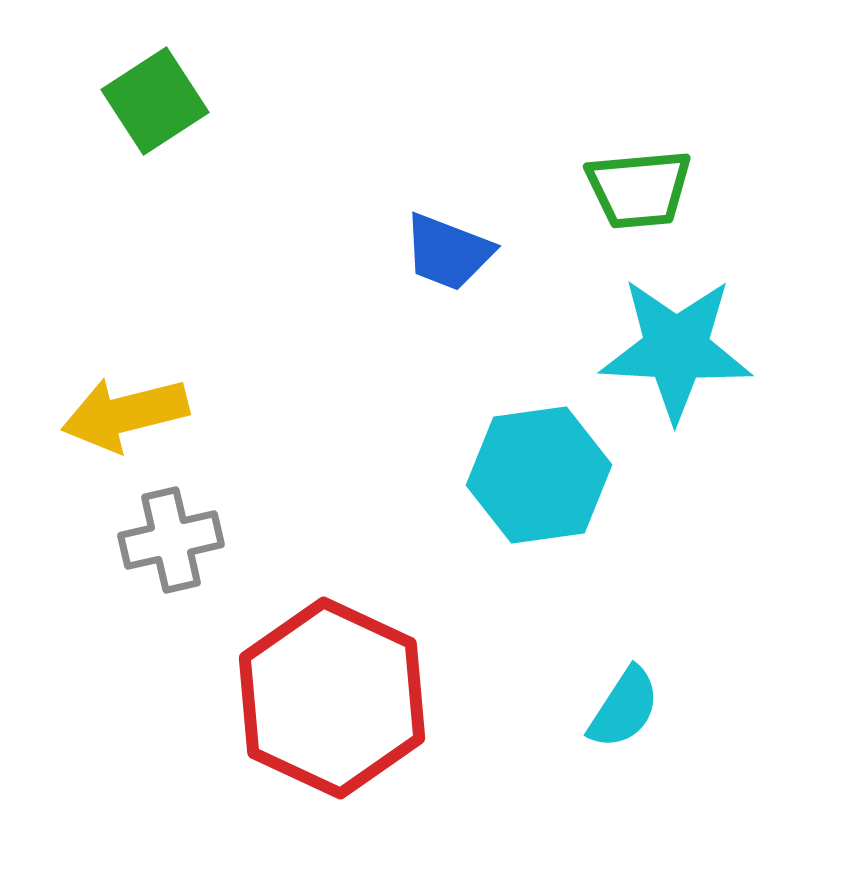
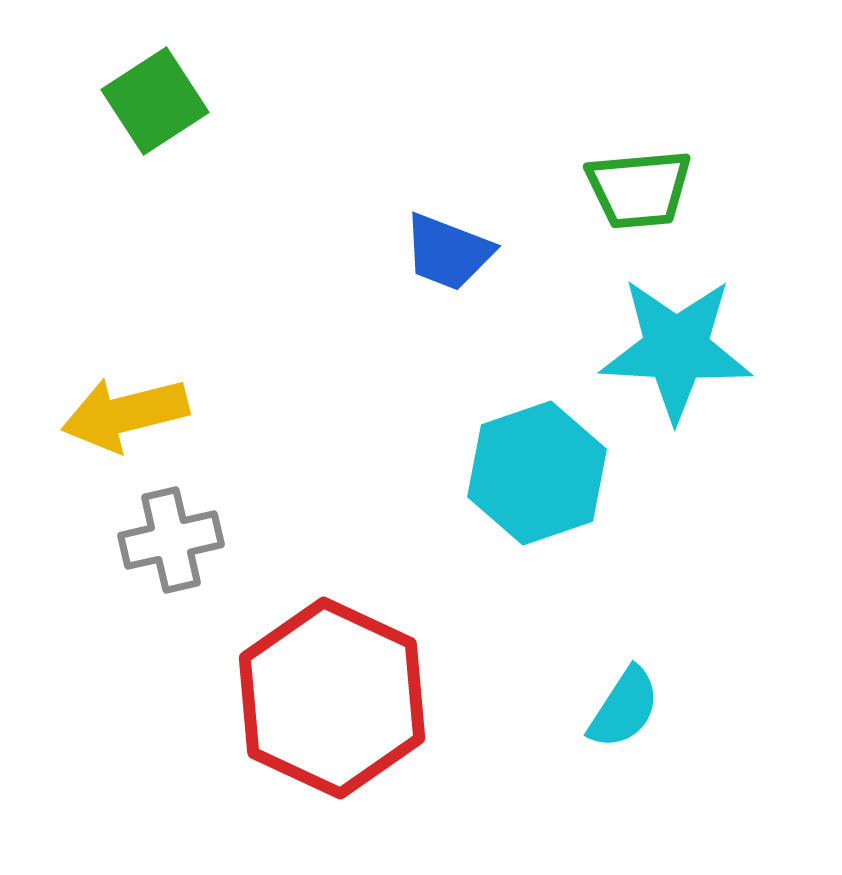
cyan hexagon: moved 2 px left, 2 px up; rotated 11 degrees counterclockwise
